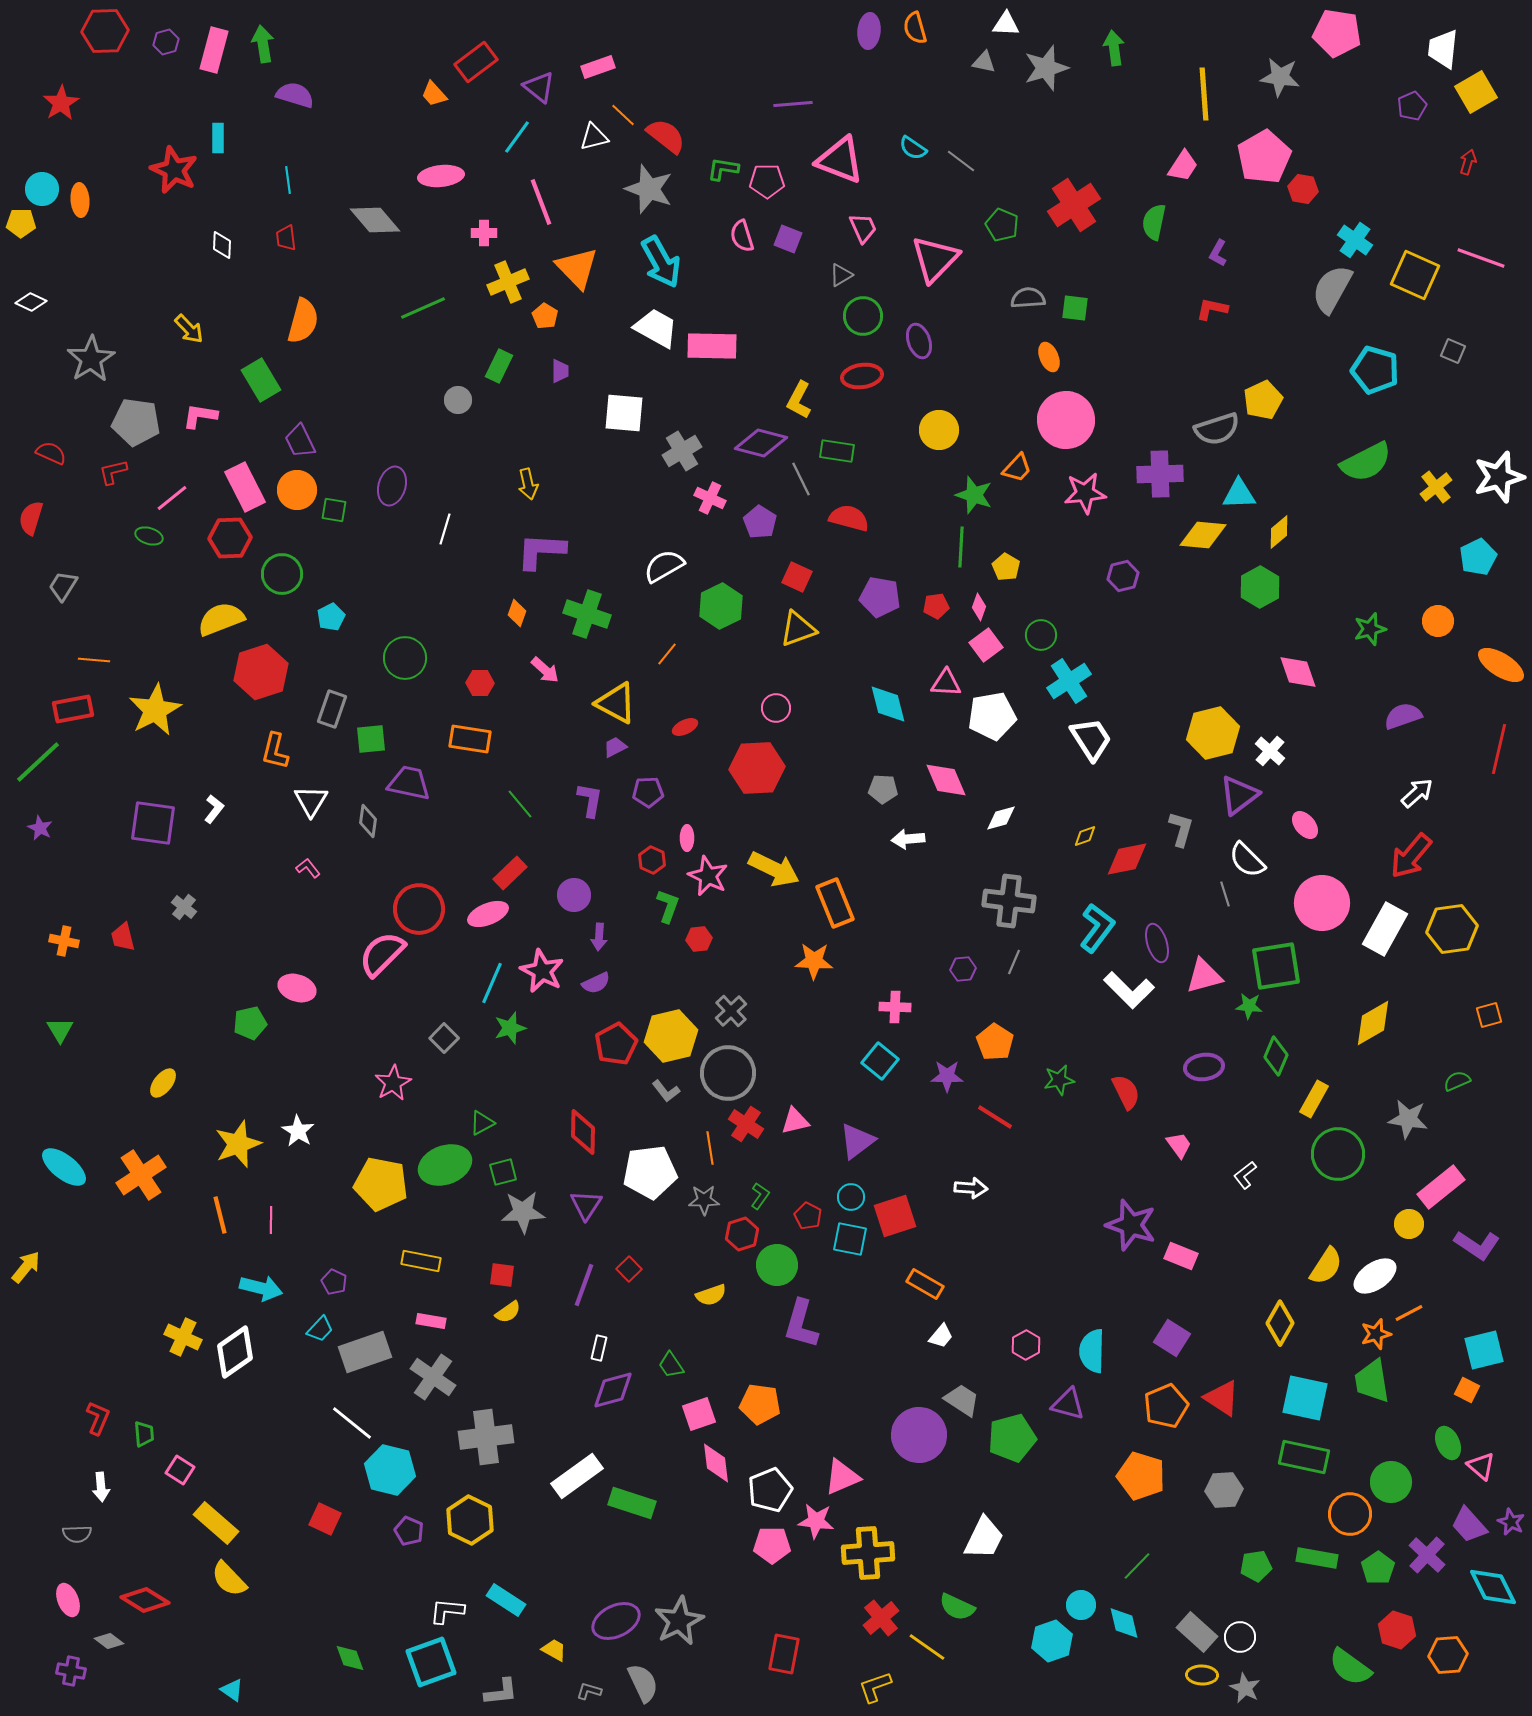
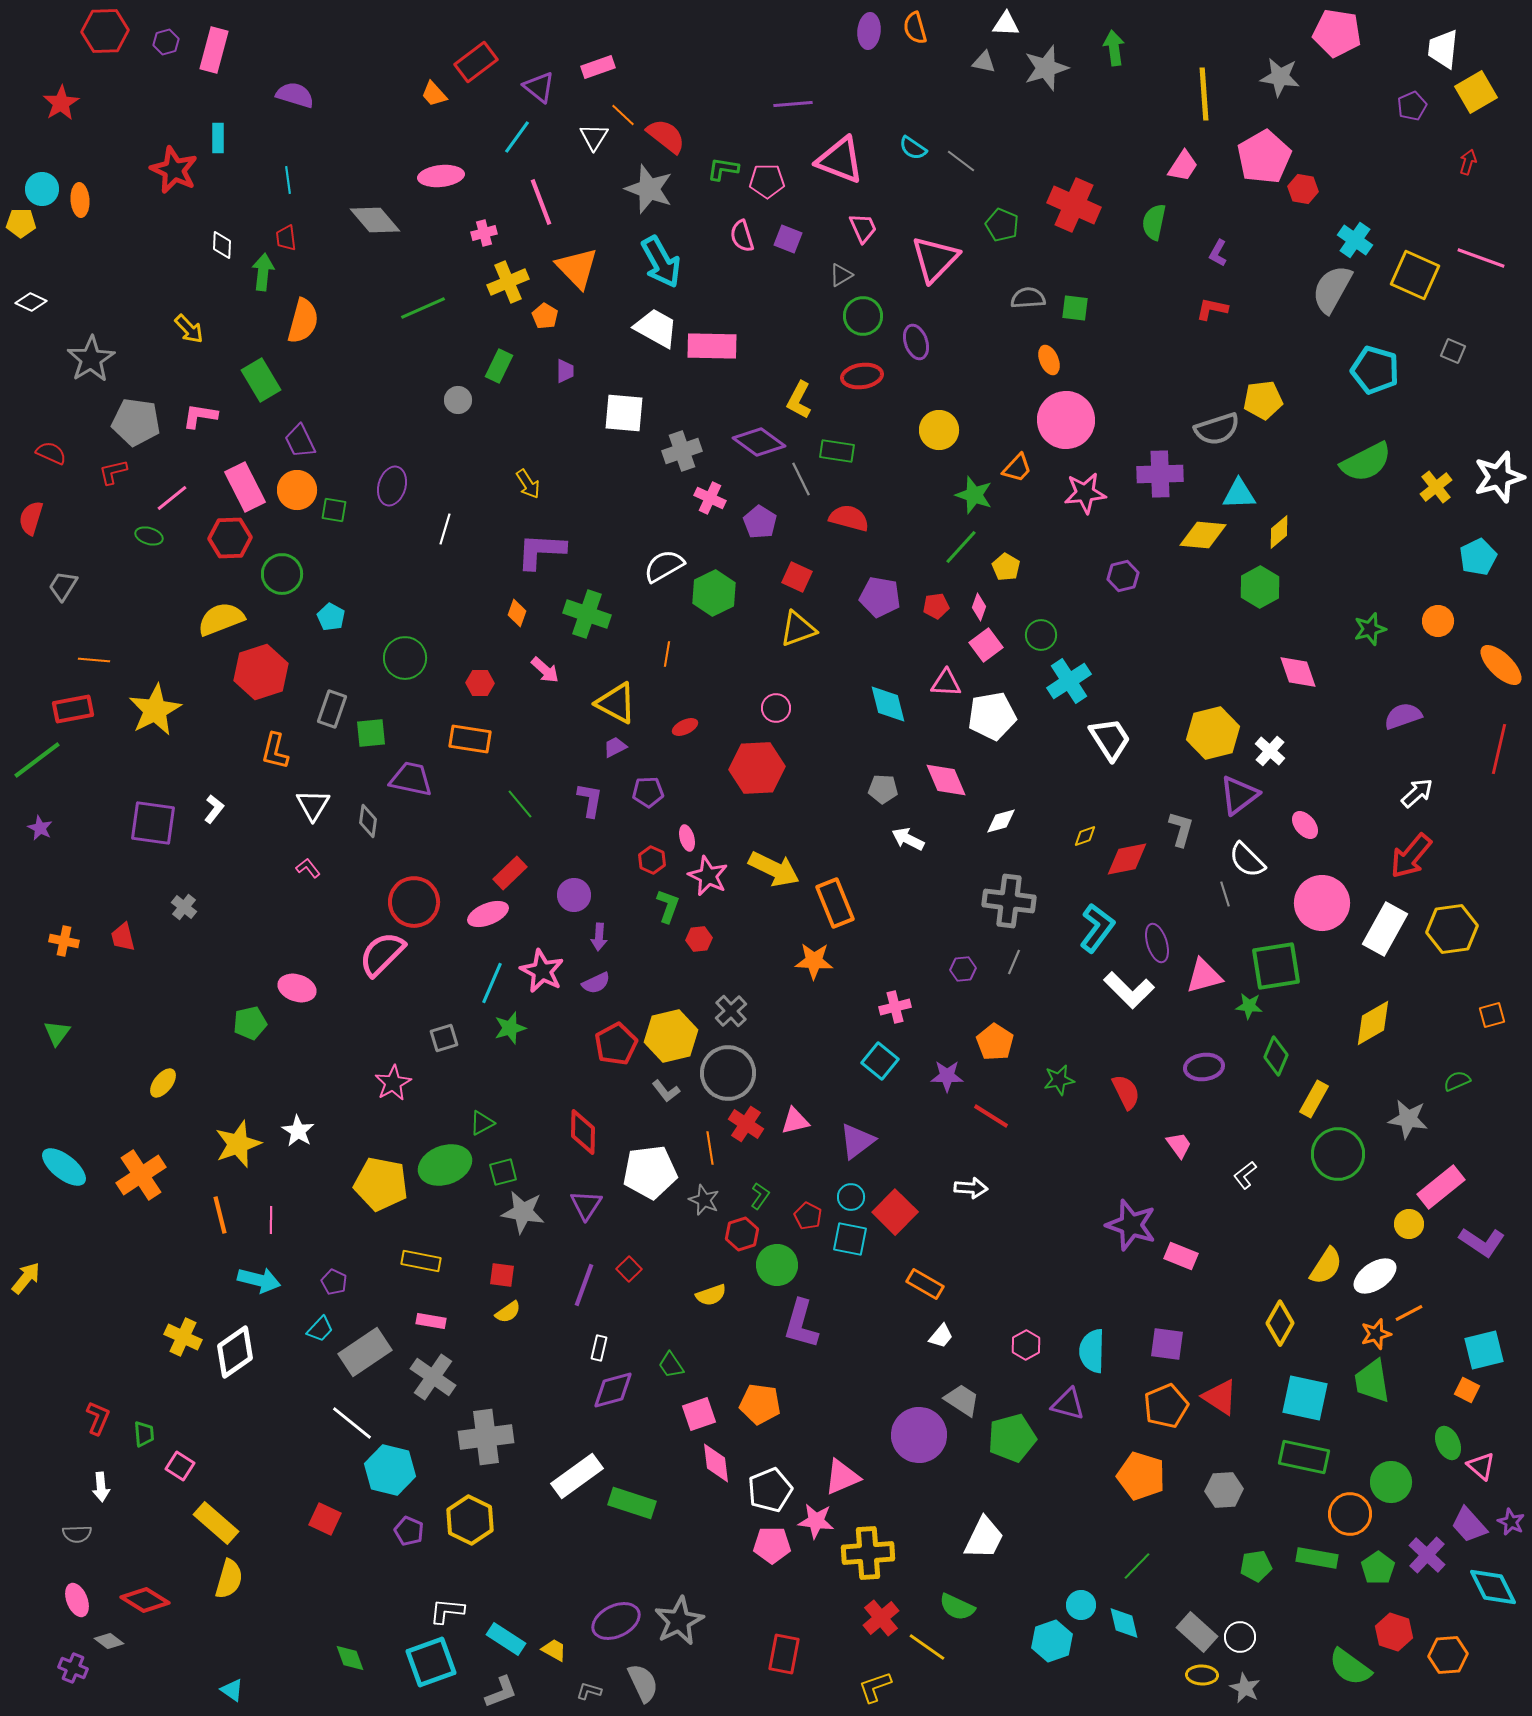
green arrow at (263, 44): moved 228 px down; rotated 15 degrees clockwise
white triangle at (594, 137): rotated 44 degrees counterclockwise
red cross at (1074, 205): rotated 33 degrees counterclockwise
pink cross at (484, 233): rotated 15 degrees counterclockwise
purple ellipse at (919, 341): moved 3 px left, 1 px down
orange ellipse at (1049, 357): moved 3 px down
purple trapezoid at (560, 371): moved 5 px right
yellow pentagon at (1263, 400): rotated 18 degrees clockwise
purple diamond at (761, 443): moved 2 px left, 1 px up; rotated 21 degrees clockwise
gray cross at (682, 451): rotated 12 degrees clockwise
yellow arrow at (528, 484): rotated 20 degrees counterclockwise
green line at (961, 547): rotated 39 degrees clockwise
green hexagon at (721, 606): moved 7 px left, 13 px up
cyan pentagon at (331, 617): rotated 16 degrees counterclockwise
orange line at (667, 654): rotated 30 degrees counterclockwise
orange ellipse at (1501, 665): rotated 12 degrees clockwise
green square at (371, 739): moved 6 px up
white trapezoid at (1091, 739): moved 19 px right
green line at (38, 762): moved 1 px left, 2 px up; rotated 6 degrees clockwise
purple trapezoid at (409, 783): moved 2 px right, 4 px up
white triangle at (311, 801): moved 2 px right, 4 px down
white diamond at (1001, 818): moved 3 px down
pink ellipse at (687, 838): rotated 15 degrees counterclockwise
white arrow at (908, 839): rotated 32 degrees clockwise
red circle at (419, 909): moved 5 px left, 7 px up
pink cross at (895, 1007): rotated 16 degrees counterclockwise
orange square at (1489, 1015): moved 3 px right
green triangle at (60, 1030): moved 3 px left, 3 px down; rotated 8 degrees clockwise
gray square at (444, 1038): rotated 28 degrees clockwise
red line at (995, 1117): moved 4 px left, 1 px up
gray star at (704, 1200): rotated 24 degrees clockwise
gray star at (523, 1212): rotated 12 degrees clockwise
red square at (895, 1216): moved 4 px up; rotated 27 degrees counterclockwise
purple L-shape at (1477, 1245): moved 5 px right, 3 px up
yellow arrow at (26, 1267): moved 11 px down
cyan arrow at (261, 1288): moved 2 px left, 8 px up
purple square at (1172, 1338): moved 5 px left, 6 px down; rotated 24 degrees counterclockwise
gray rectangle at (365, 1352): rotated 15 degrees counterclockwise
red triangle at (1222, 1398): moved 2 px left, 1 px up
pink square at (180, 1470): moved 4 px up
yellow semicircle at (229, 1579): rotated 120 degrees counterclockwise
pink ellipse at (68, 1600): moved 9 px right
cyan rectangle at (506, 1600): moved 39 px down
red hexagon at (1397, 1630): moved 3 px left, 2 px down
purple cross at (71, 1671): moved 2 px right, 3 px up; rotated 12 degrees clockwise
gray L-shape at (501, 1692): rotated 15 degrees counterclockwise
